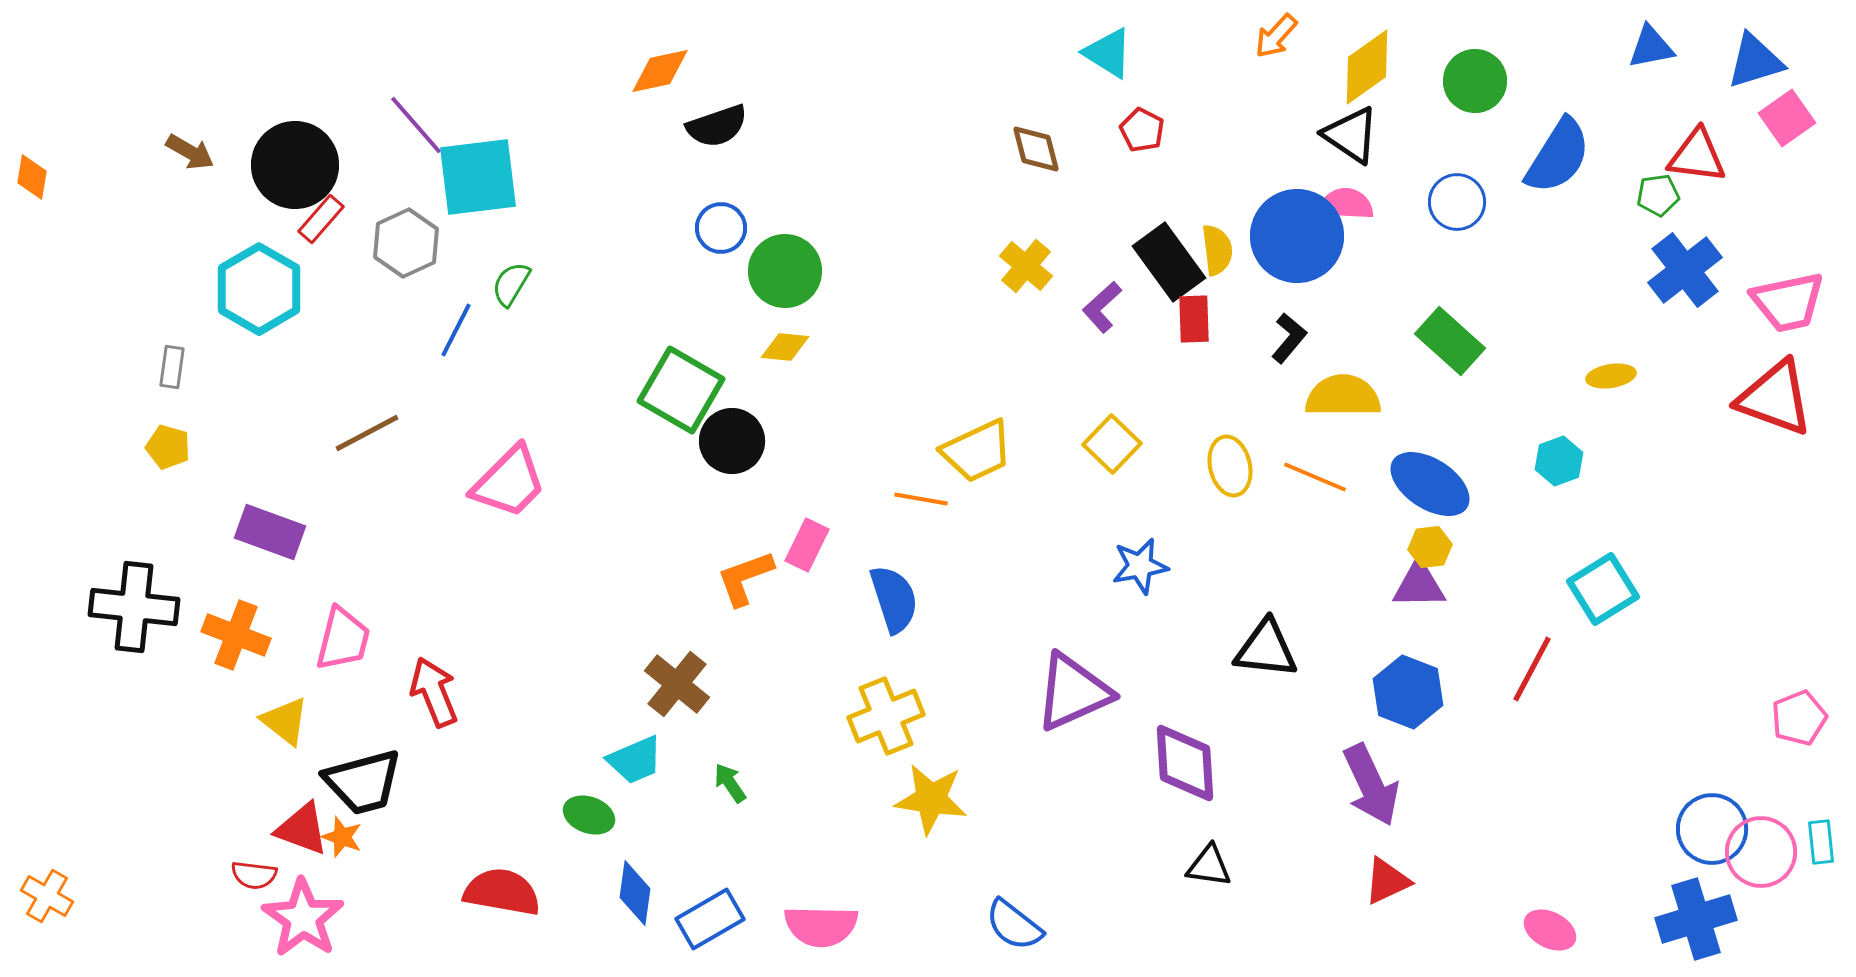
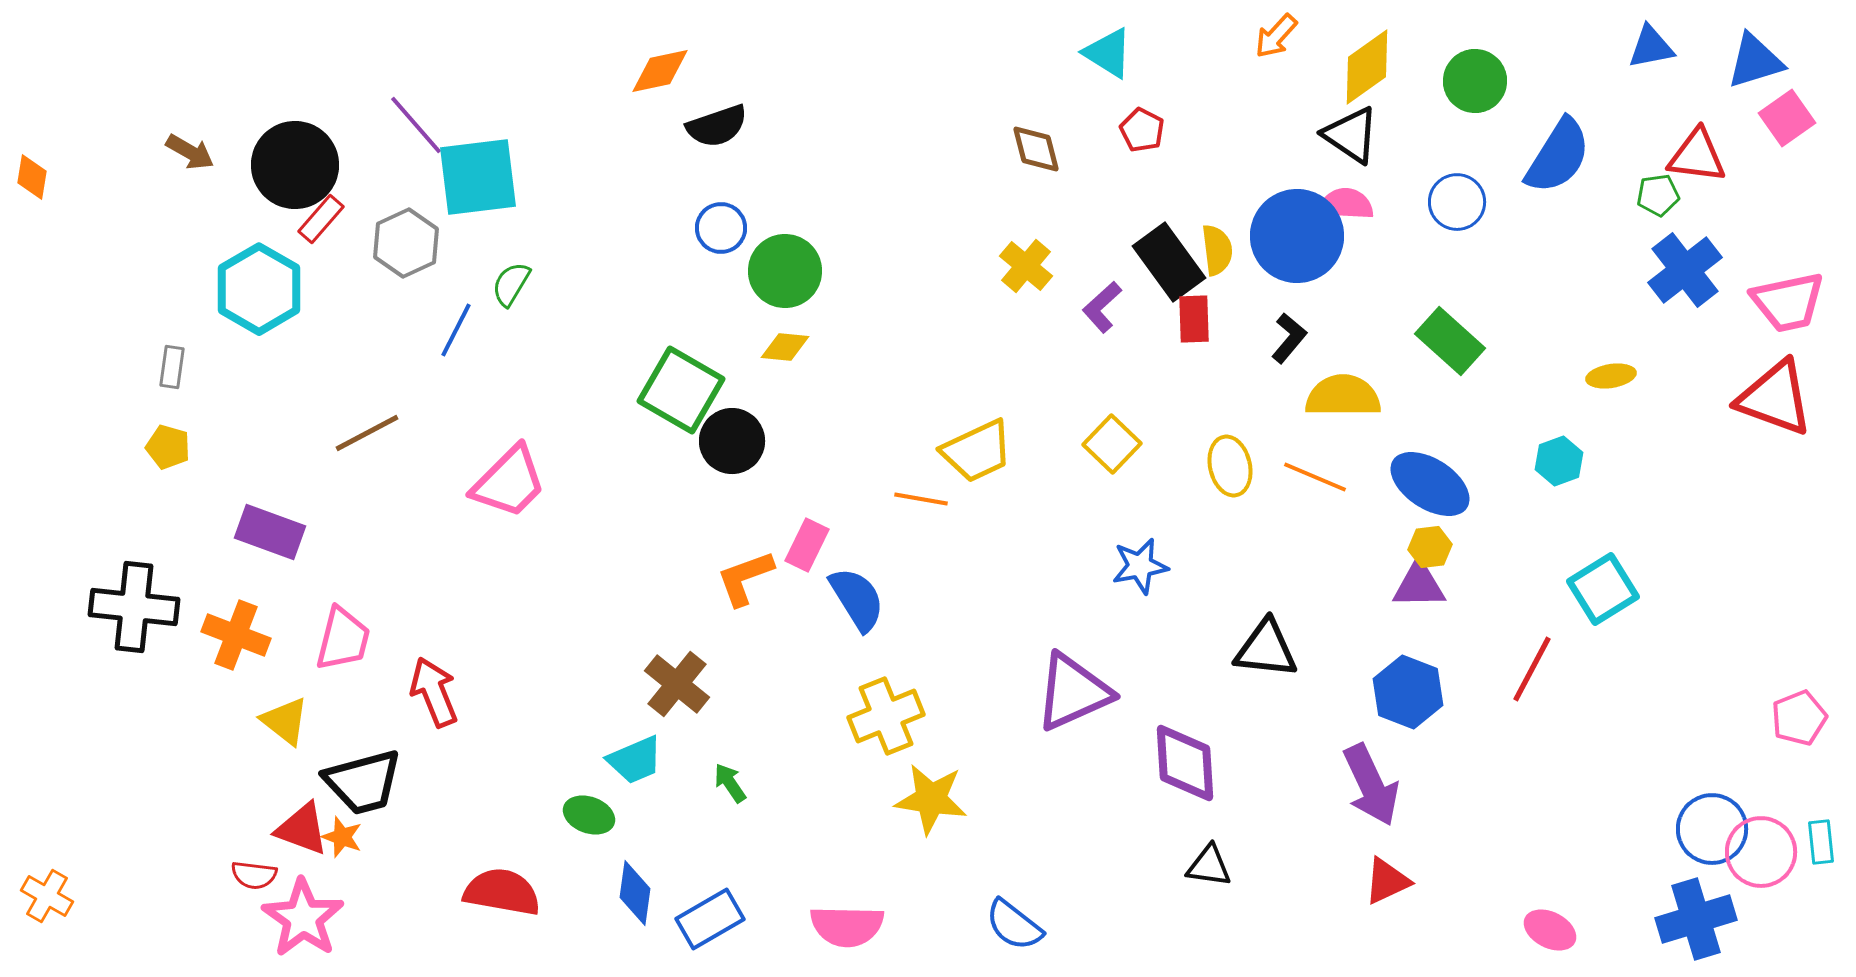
blue semicircle at (894, 599): moved 37 px left; rotated 14 degrees counterclockwise
pink semicircle at (821, 926): moved 26 px right
